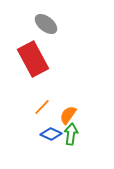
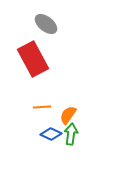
orange line: rotated 42 degrees clockwise
